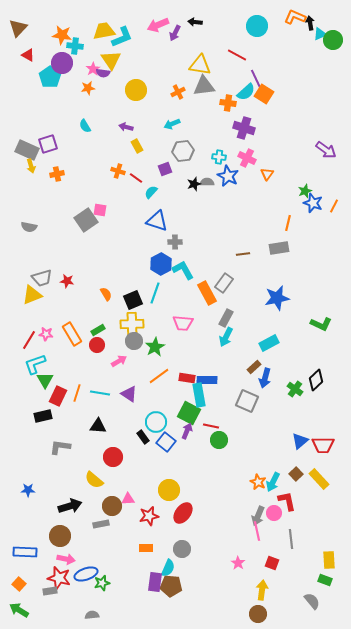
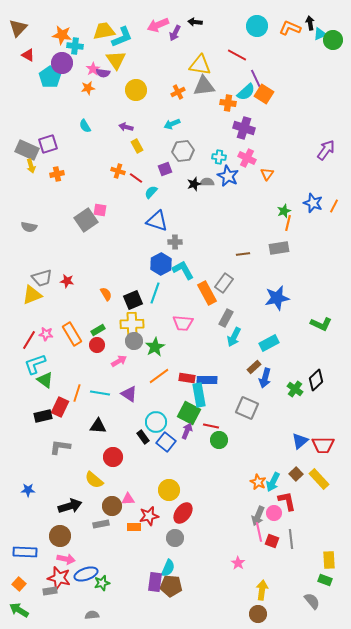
orange L-shape at (295, 17): moved 5 px left, 11 px down
yellow triangle at (111, 60): moved 5 px right
purple arrow at (326, 150): rotated 90 degrees counterclockwise
green star at (305, 191): moved 21 px left, 20 px down
cyan arrow at (226, 337): moved 8 px right
green triangle at (45, 380): rotated 24 degrees counterclockwise
red rectangle at (58, 396): moved 2 px right, 11 px down
gray square at (247, 401): moved 7 px down
pink line at (257, 531): moved 2 px right, 1 px down
orange rectangle at (146, 548): moved 12 px left, 21 px up
gray circle at (182, 549): moved 7 px left, 11 px up
red square at (272, 563): moved 22 px up
